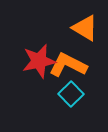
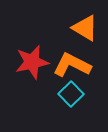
red star: moved 7 px left, 1 px down
orange L-shape: moved 4 px right
